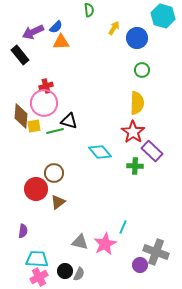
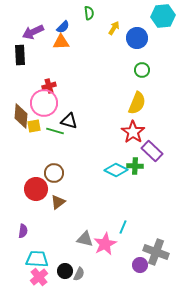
green semicircle: moved 3 px down
cyan hexagon: rotated 20 degrees counterclockwise
blue semicircle: moved 7 px right
black rectangle: rotated 36 degrees clockwise
red cross: moved 3 px right
yellow semicircle: rotated 20 degrees clockwise
green line: rotated 30 degrees clockwise
cyan diamond: moved 16 px right, 18 px down; rotated 25 degrees counterclockwise
gray triangle: moved 5 px right, 3 px up
pink cross: rotated 12 degrees counterclockwise
